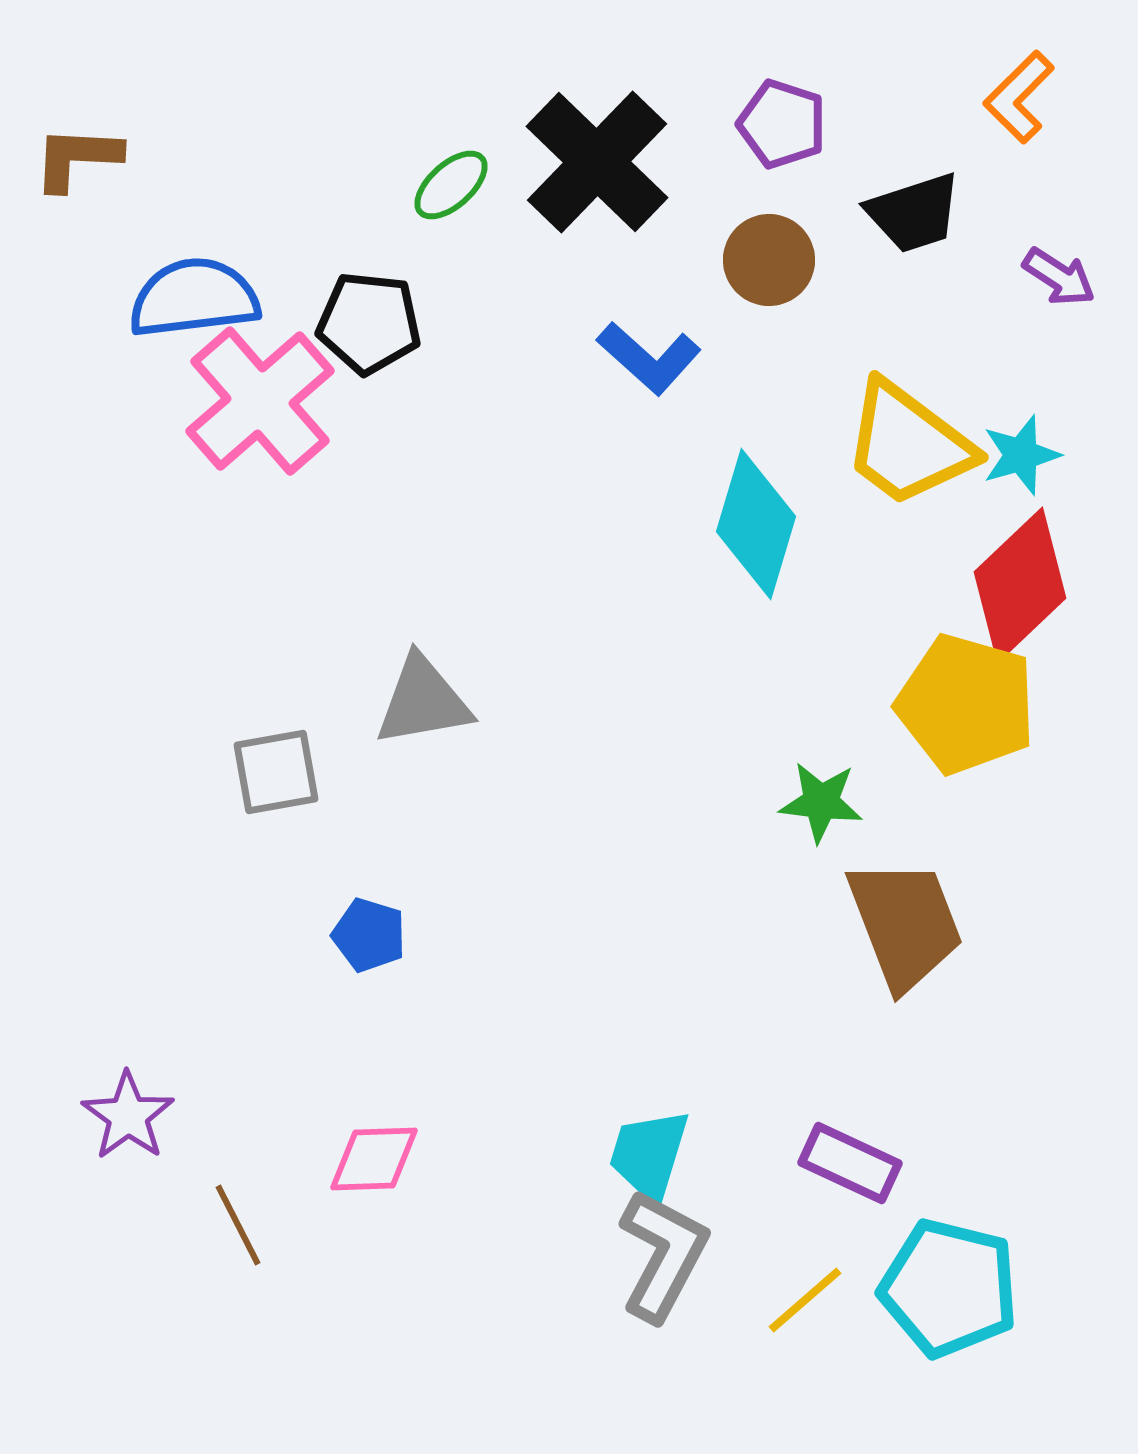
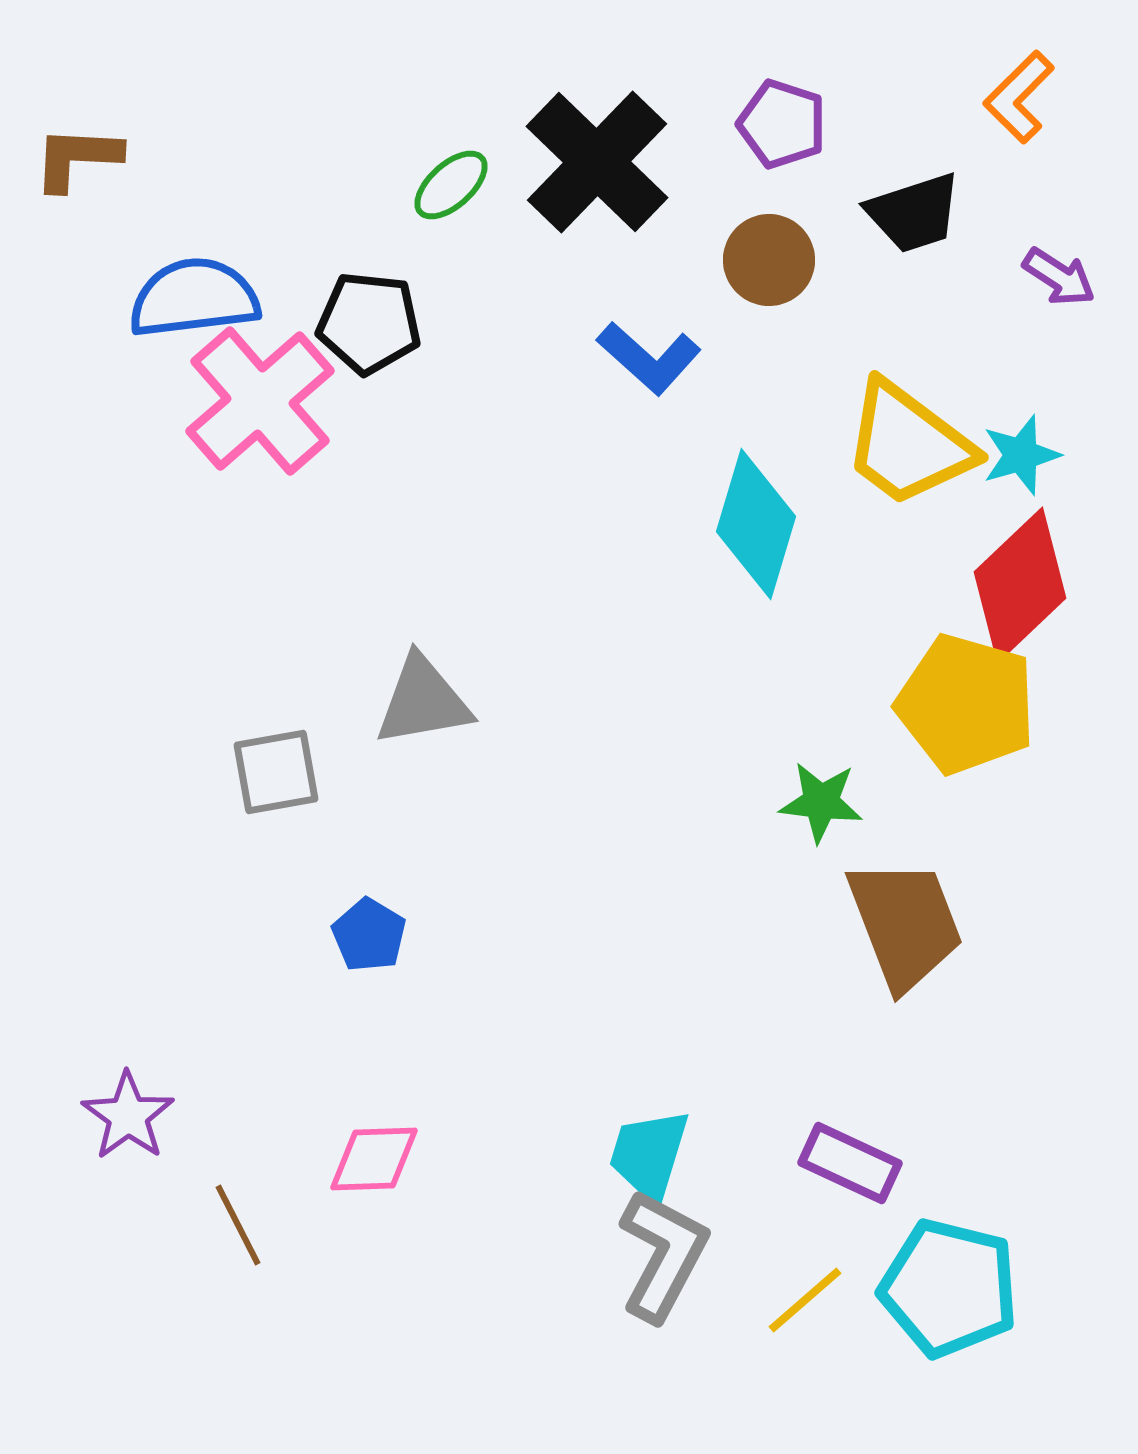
blue pentagon: rotated 14 degrees clockwise
